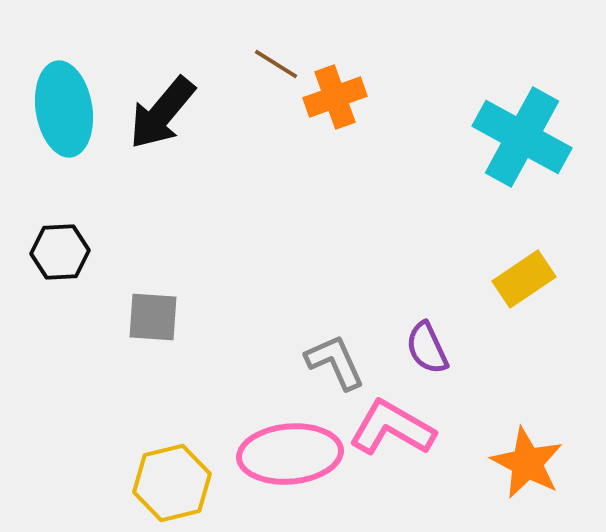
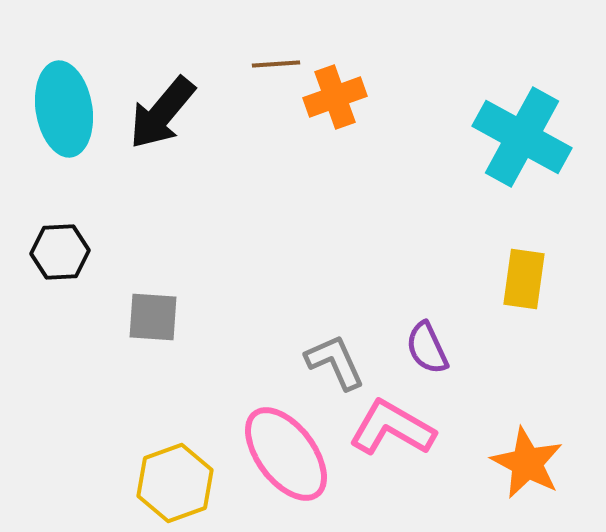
brown line: rotated 36 degrees counterclockwise
yellow rectangle: rotated 48 degrees counterclockwise
pink ellipse: moved 4 px left; rotated 58 degrees clockwise
yellow hexagon: moved 3 px right; rotated 6 degrees counterclockwise
